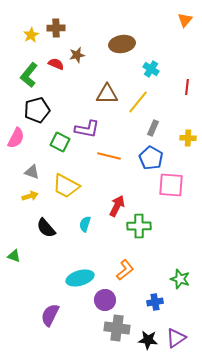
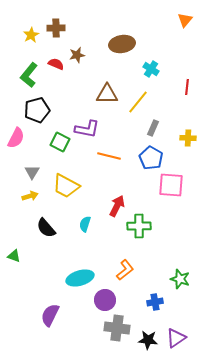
gray triangle: rotated 42 degrees clockwise
